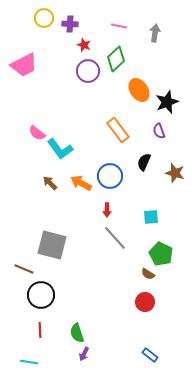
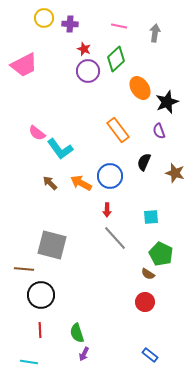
red star: moved 4 px down
orange ellipse: moved 1 px right, 2 px up
brown line: rotated 18 degrees counterclockwise
